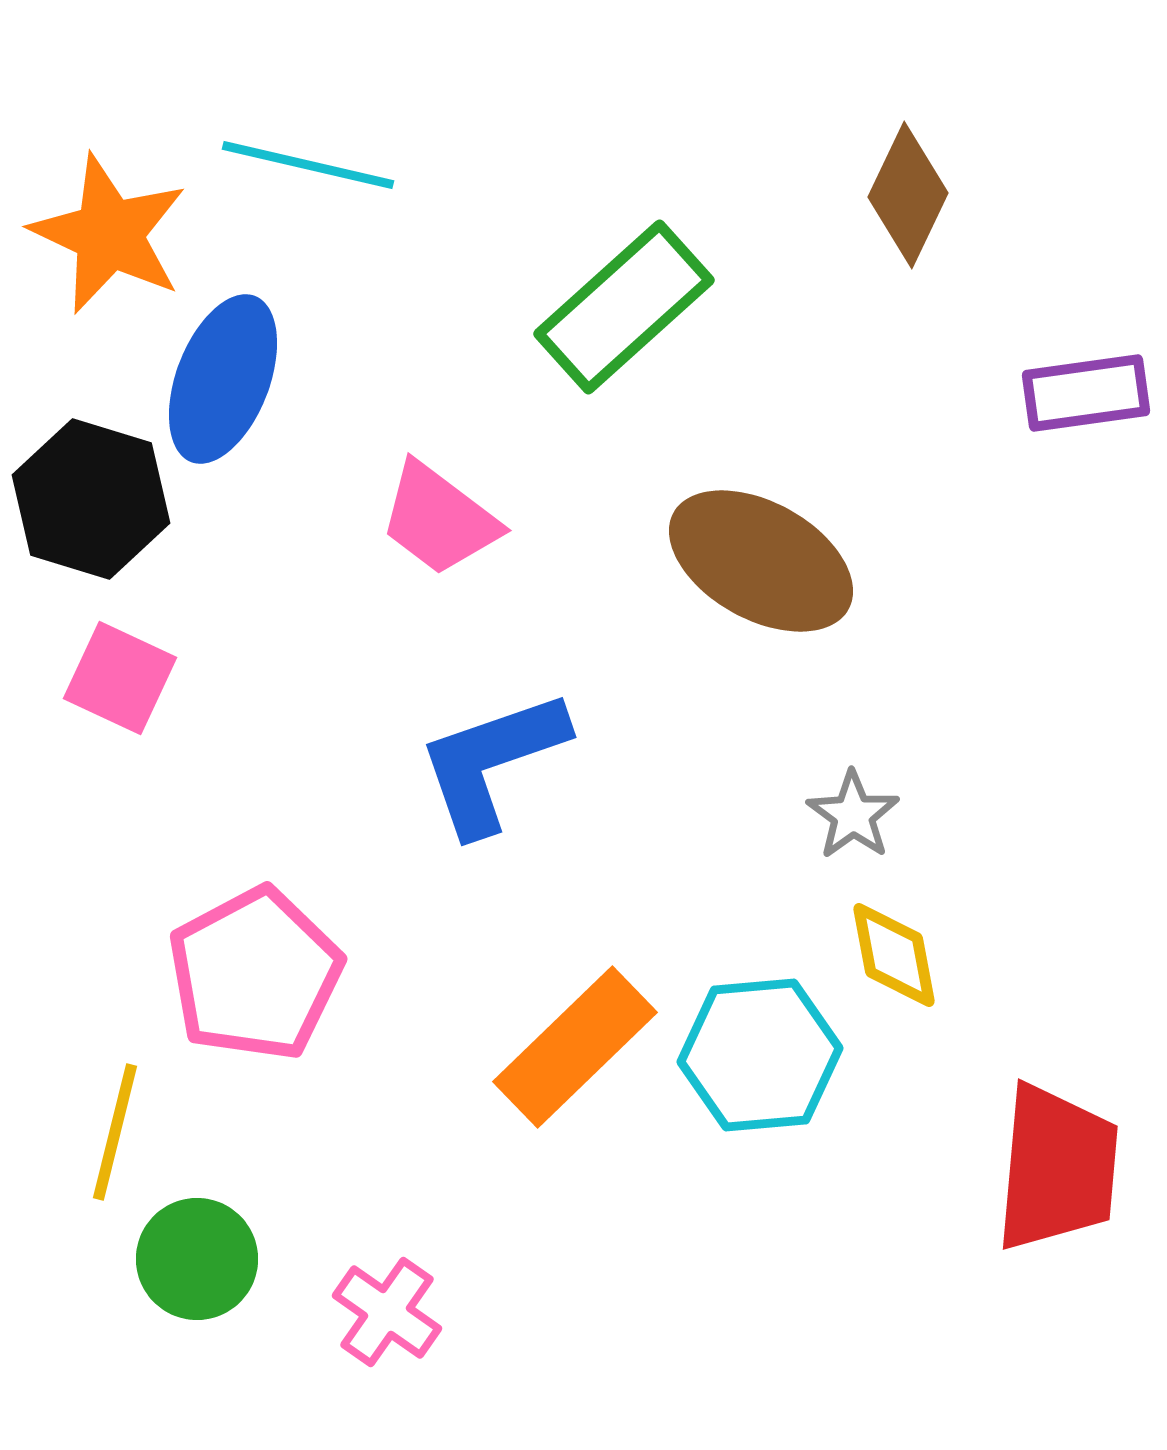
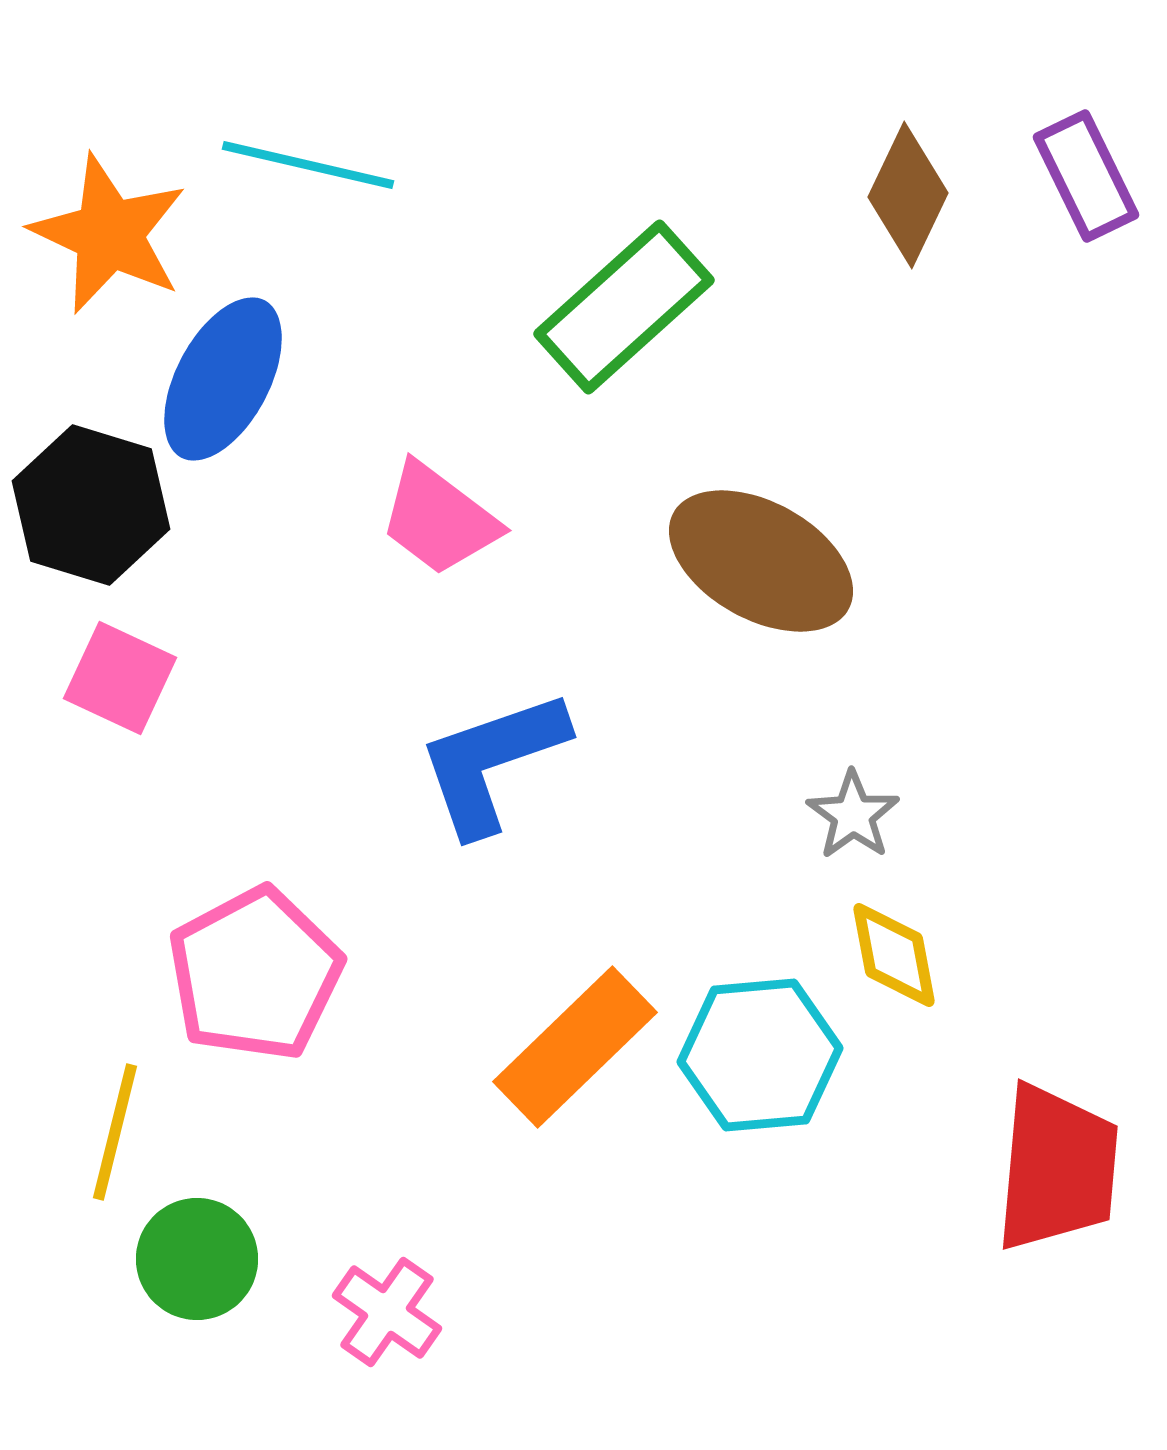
blue ellipse: rotated 7 degrees clockwise
purple rectangle: moved 217 px up; rotated 72 degrees clockwise
black hexagon: moved 6 px down
